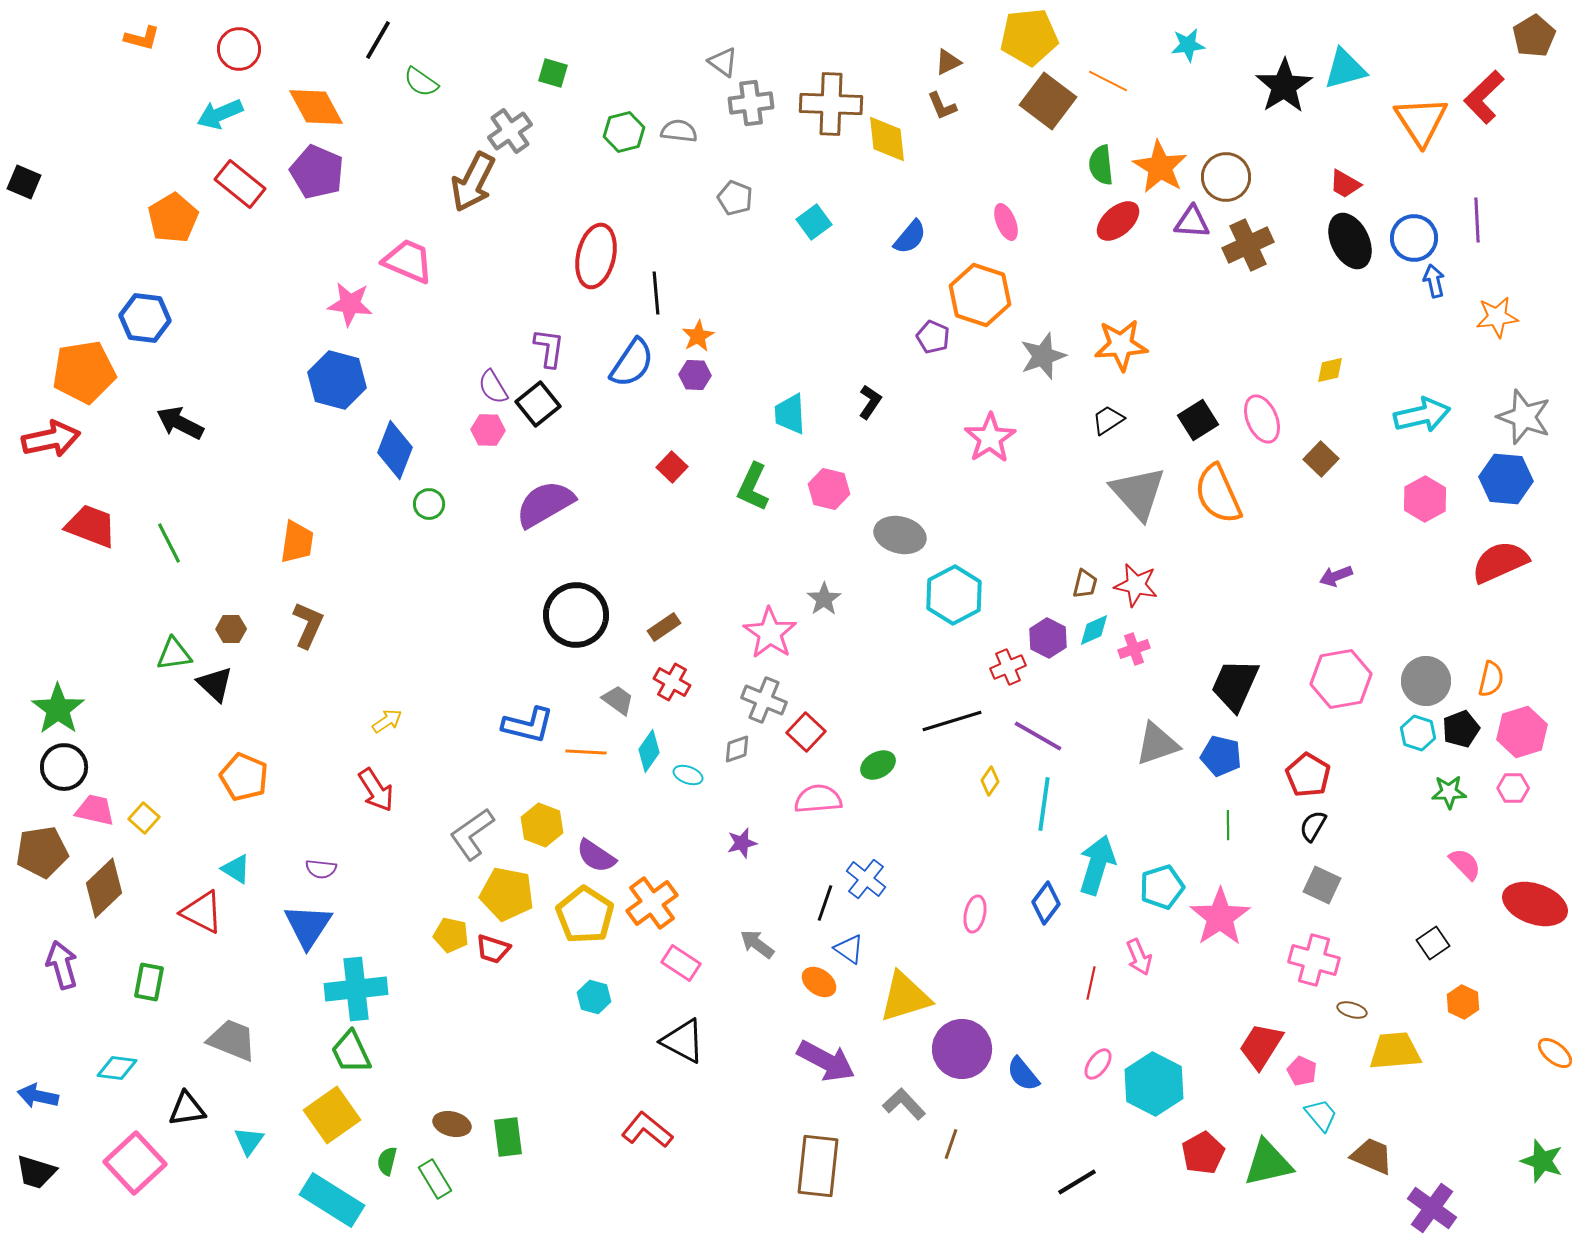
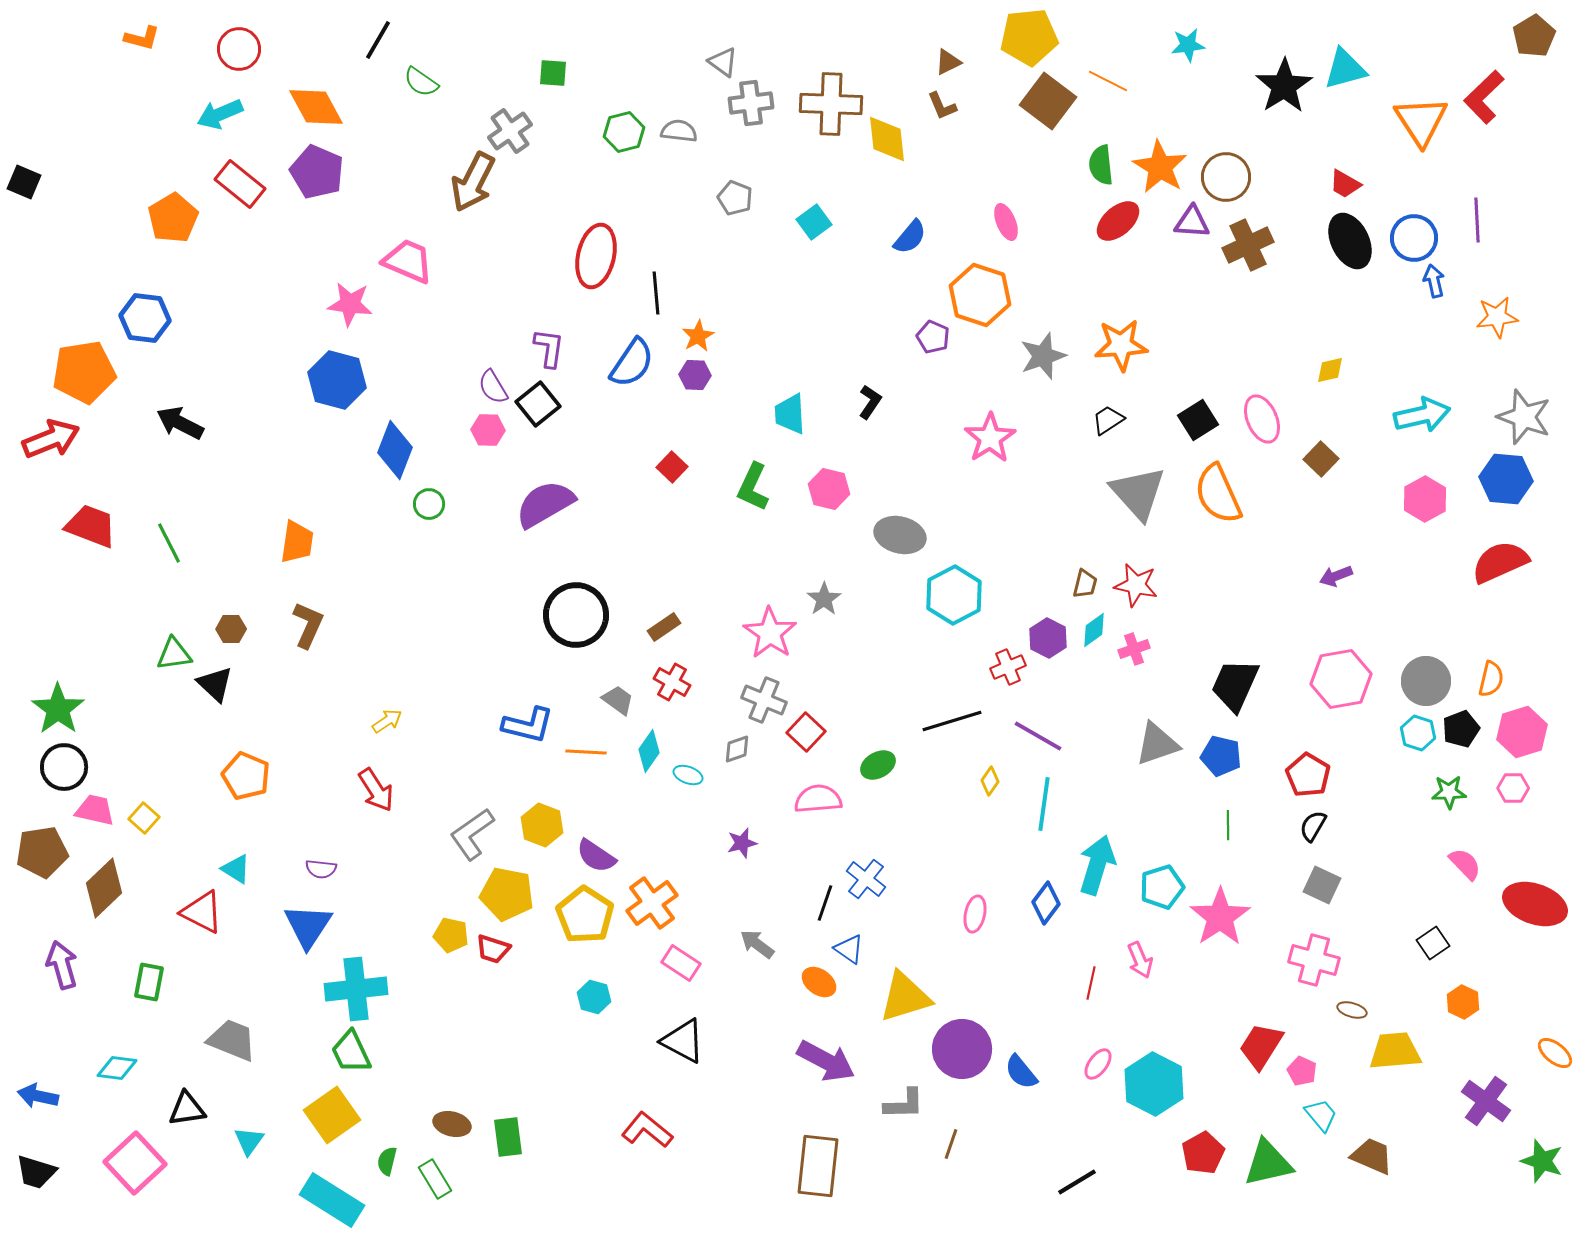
green square at (553, 73): rotated 12 degrees counterclockwise
red arrow at (51, 439): rotated 10 degrees counterclockwise
cyan diamond at (1094, 630): rotated 12 degrees counterclockwise
orange pentagon at (244, 777): moved 2 px right, 1 px up
pink arrow at (1139, 957): moved 1 px right, 3 px down
blue semicircle at (1023, 1074): moved 2 px left, 2 px up
gray L-shape at (904, 1104): rotated 132 degrees clockwise
purple cross at (1432, 1208): moved 54 px right, 107 px up
